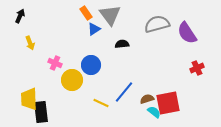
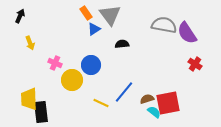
gray semicircle: moved 7 px right, 1 px down; rotated 25 degrees clockwise
red cross: moved 2 px left, 4 px up; rotated 32 degrees counterclockwise
